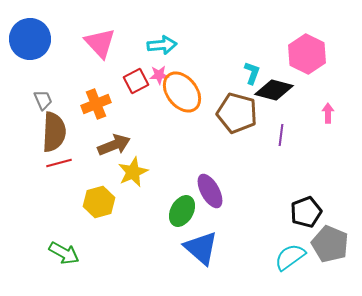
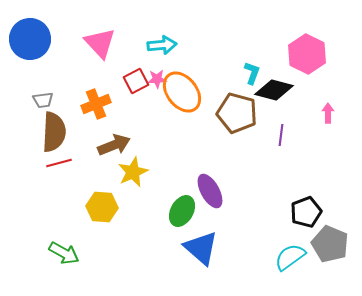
pink star: moved 2 px left, 4 px down
gray trapezoid: rotated 105 degrees clockwise
yellow hexagon: moved 3 px right, 5 px down; rotated 20 degrees clockwise
